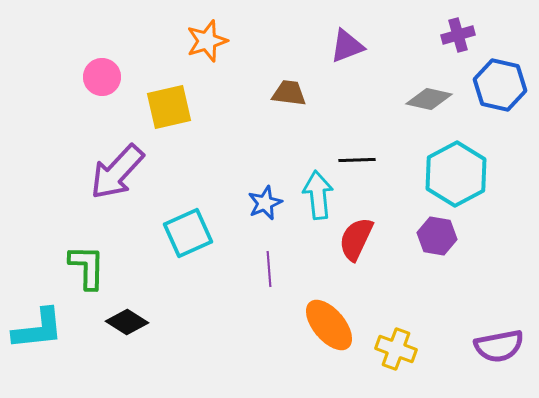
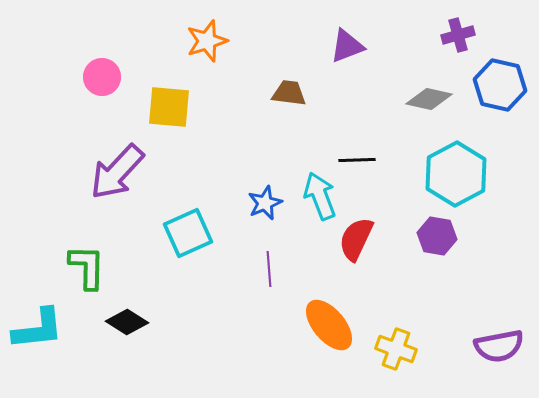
yellow square: rotated 18 degrees clockwise
cyan arrow: moved 2 px right, 1 px down; rotated 15 degrees counterclockwise
